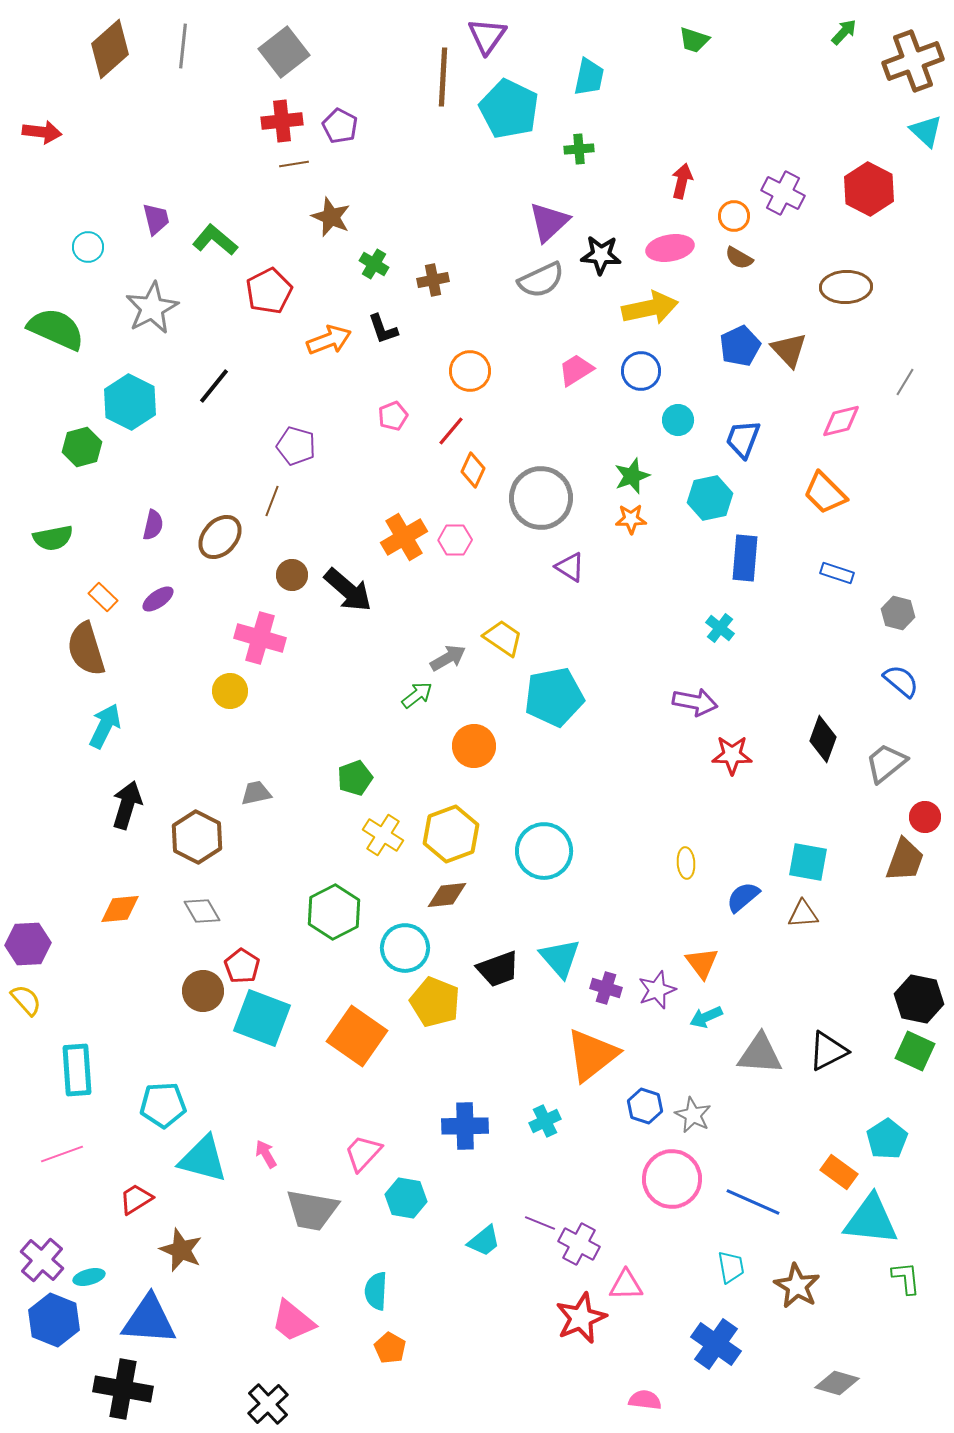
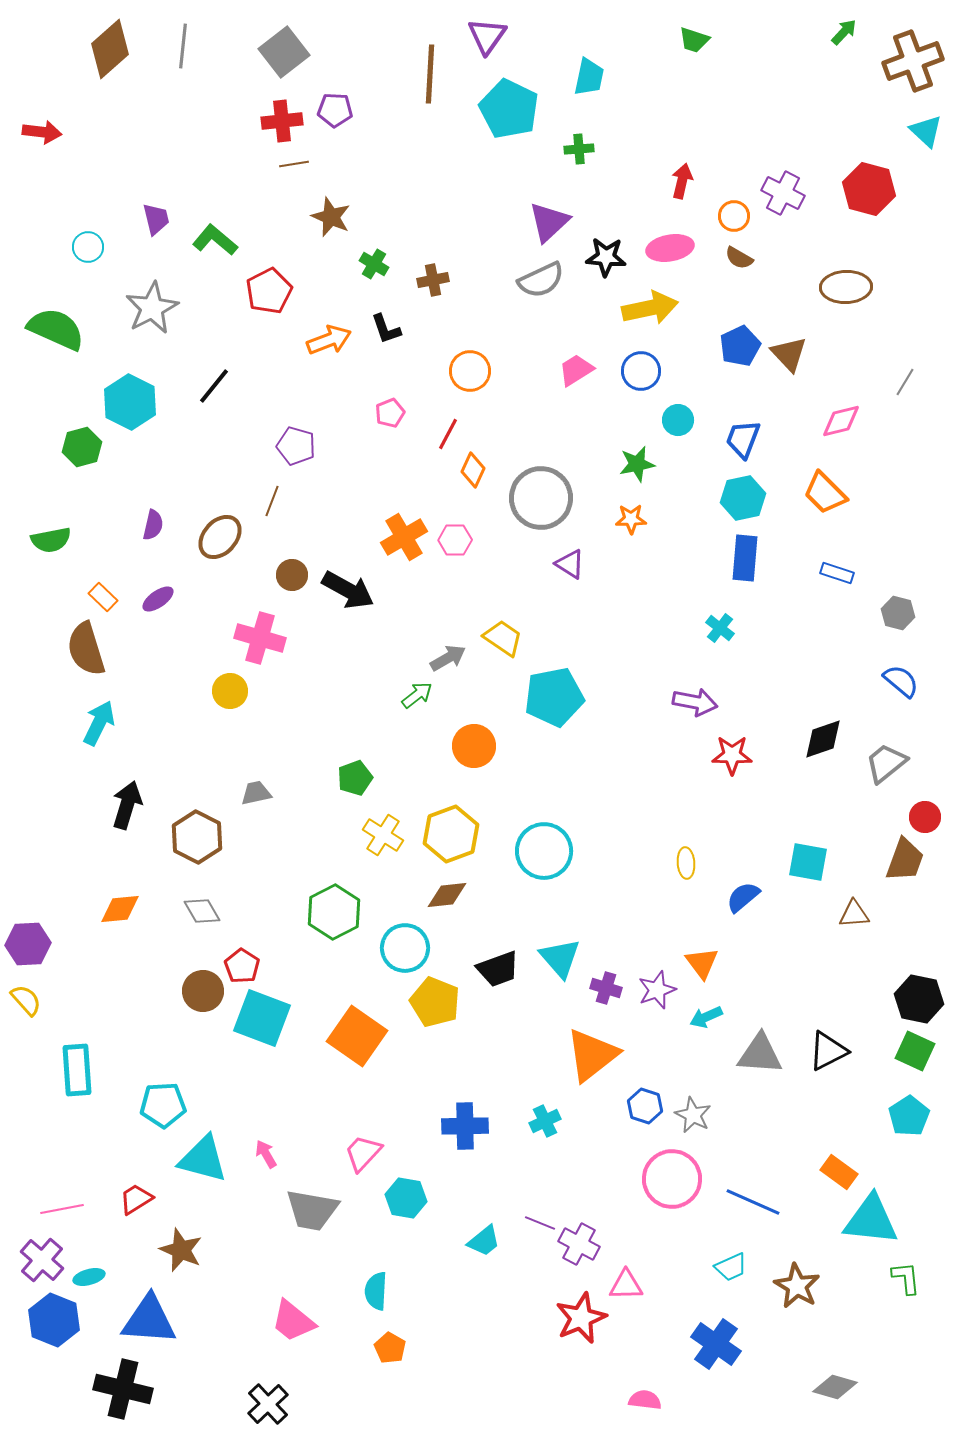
brown line at (443, 77): moved 13 px left, 3 px up
purple pentagon at (340, 126): moved 5 px left, 16 px up; rotated 24 degrees counterclockwise
red hexagon at (869, 189): rotated 12 degrees counterclockwise
black star at (601, 255): moved 5 px right, 2 px down
black L-shape at (383, 329): moved 3 px right
brown triangle at (789, 350): moved 4 px down
pink pentagon at (393, 416): moved 3 px left, 3 px up
red line at (451, 431): moved 3 px left, 3 px down; rotated 12 degrees counterclockwise
green star at (632, 476): moved 5 px right, 12 px up; rotated 9 degrees clockwise
cyan hexagon at (710, 498): moved 33 px right
green semicircle at (53, 538): moved 2 px left, 2 px down
purple triangle at (570, 567): moved 3 px up
black arrow at (348, 590): rotated 12 degrees counterclockwise
cyan arrow at (105, 726): moved 6 px left, 3 px up
black diamond at (823, 739): rotated 51 degrees clockwise
brown triangle at (803, 914): moved 51 px right
cyan pentagon at (887, 1139): moved 22 px right, 23 px up
pink line at (62, 1154): moved 55 px down; rotated 9 degrees clockwise
cyan trapezoid at (731, 1267): rotated 76 degrees clockwise
gray diamond at (837, 1383): moved 2 px left, 4 px down
black cross at (123, 1389): rotated 4 degrees clockwise
